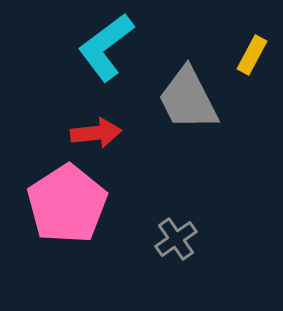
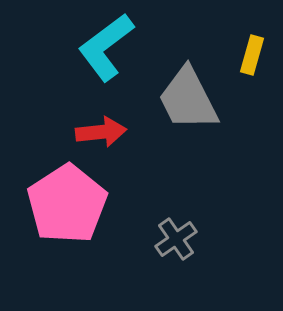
yellow rectangle: rotated 12 degrees counterclockwise
red arrow: moved 5 px right, 1 px up
